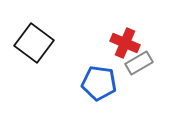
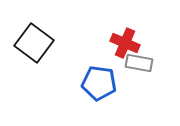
gray rectangle: rotated 40 degrees clockwise
